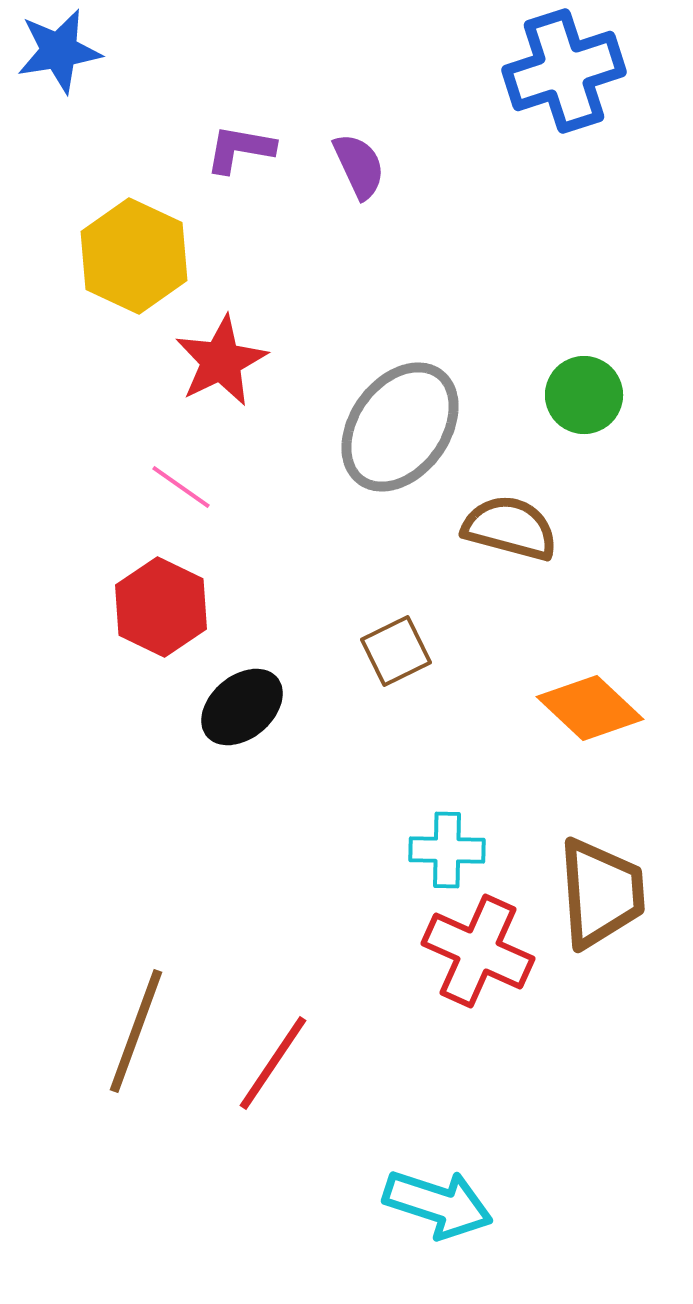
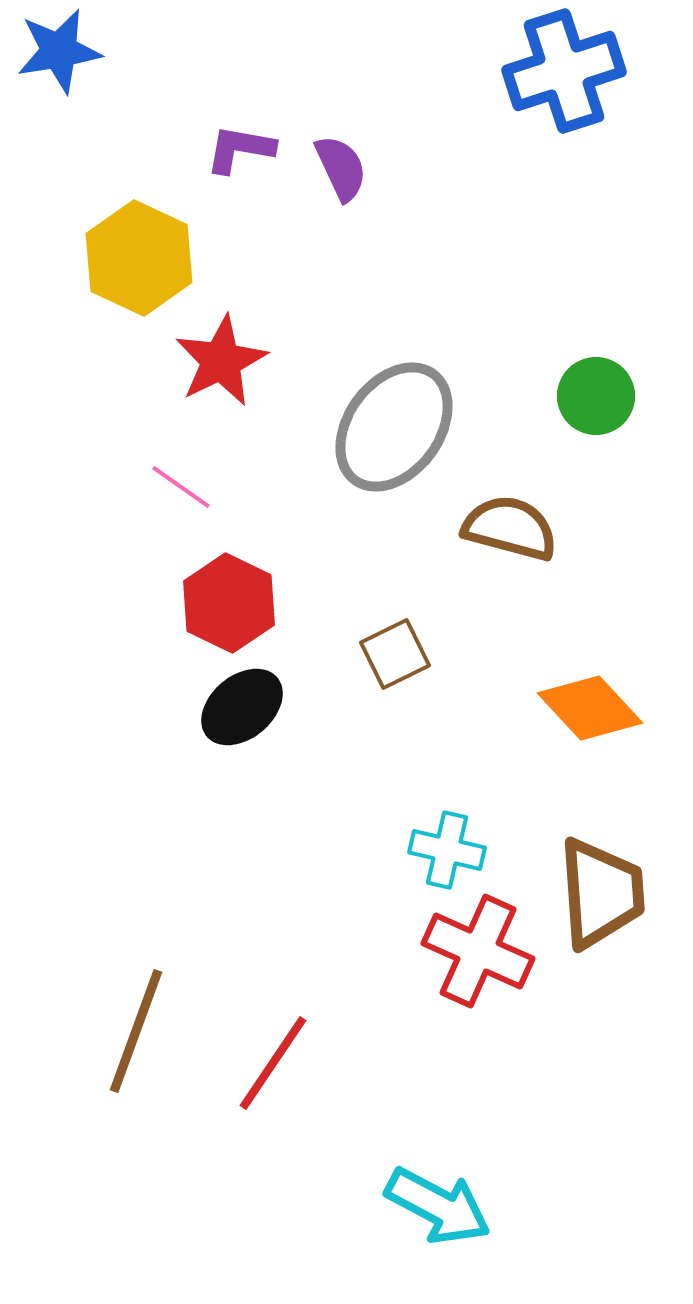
purple semicircle: moved 18 px left, 2 px down
yellow hexagon: moved 5 px right, 2 px down
green circle: moved 12 px right, 1 px down
gray ellipse: moved 6 px left
red hexagon: moved 68 px right, 4 px up
brown square: moved 1 px left, 3 px down
orange diamond: rotated 4 degrees clockwise
cyan cross: rotated 12 degrees clockwise
cyan arrow: moved 2 px down; rotated 10 degrees clockwise
